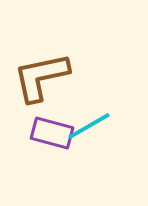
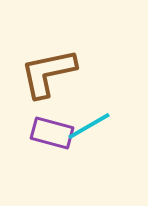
brown L-shape: moved 7 px right, 4 px up
